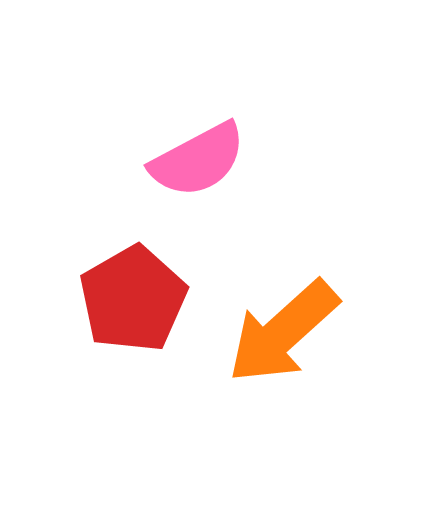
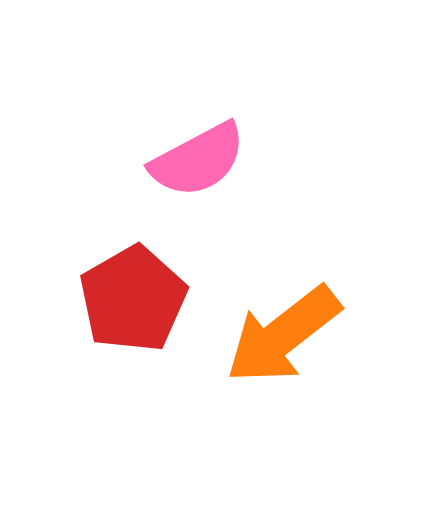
orange arrow: moved 3 px down; rotated 4 degrees clockwise
